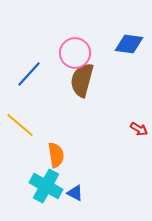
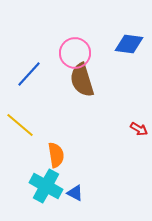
brown semicircle: rotated 32 degrees counterclockwise
